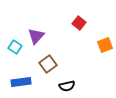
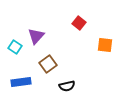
orange square: rotated 28 degrees clockwise
